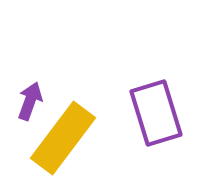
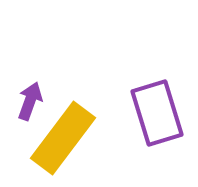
purple rectangle: moved 1 px right
